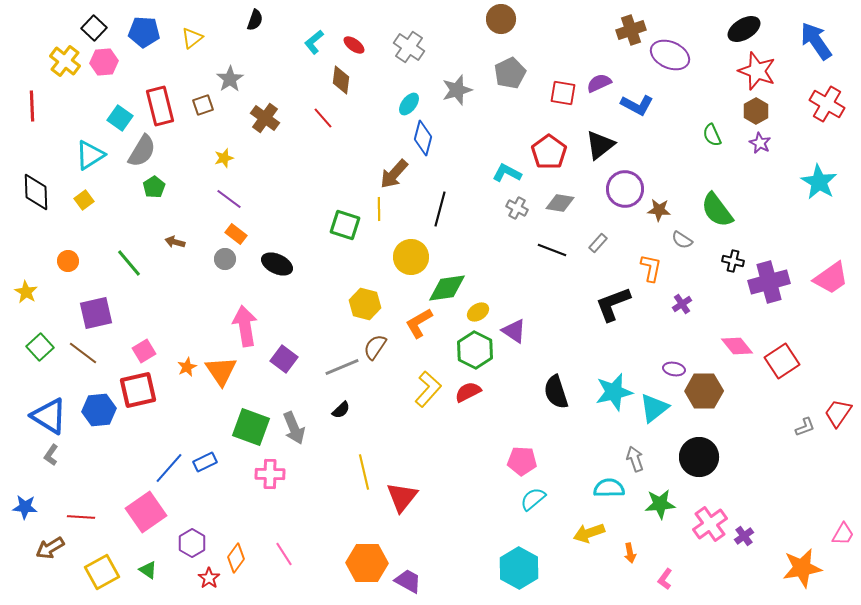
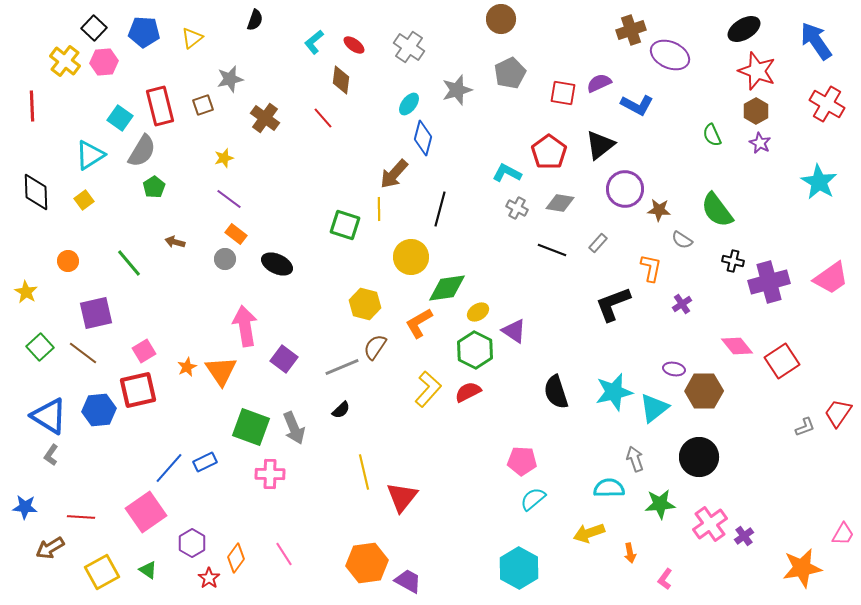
gray star at (230, 79): rotated 20 degrees clockwise
orange hexagon at (367, 563): rotated 9 degrees counterclockwise
